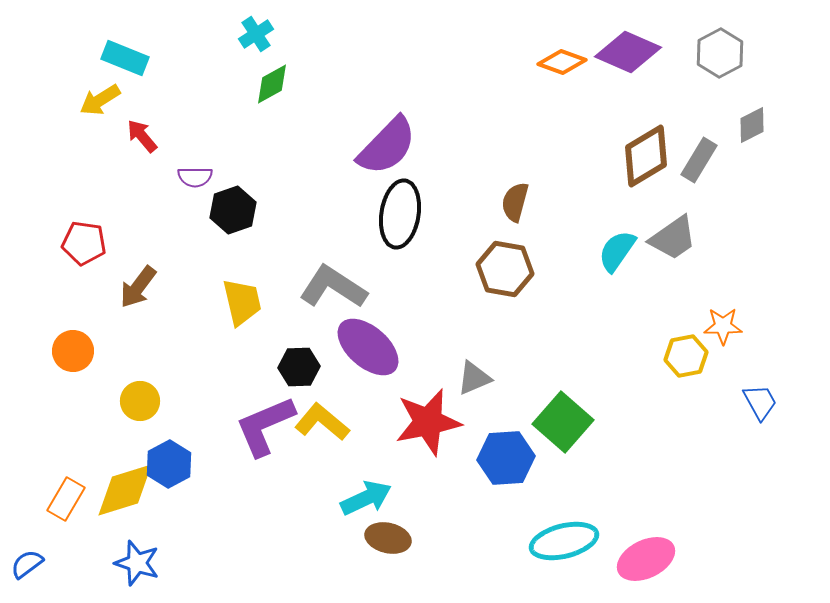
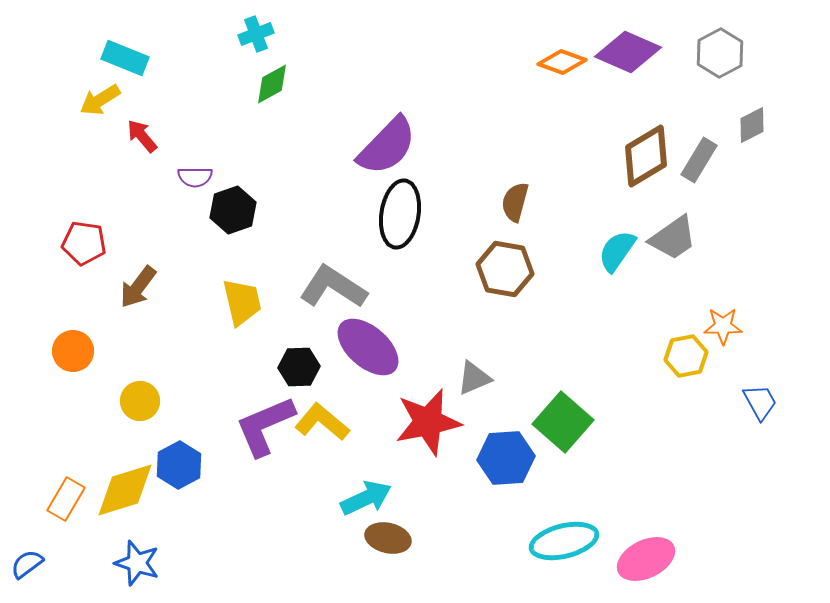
cyan cross at (256, 34): rotated 12 degrees clockwise
blue hexagon at (169, 464): moved 10 px right, 1 px down
